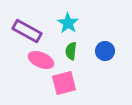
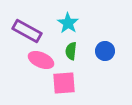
pink square: rotated 10 degrees clockwise
